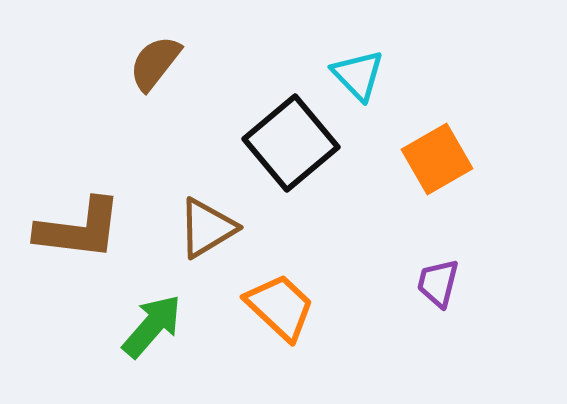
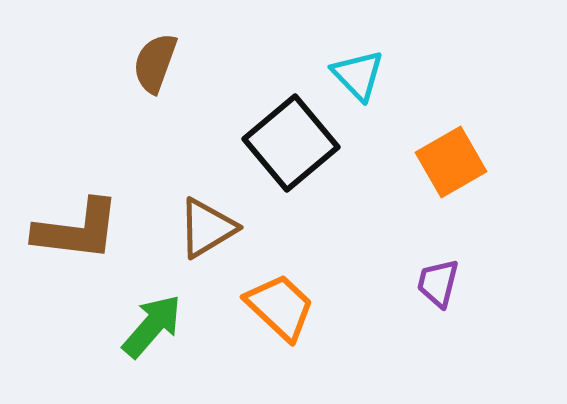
brown semicircle: rotated 18 degrees counterclockwise
orange square: moved 14 px right, 3 px down
brown L-shape: moved 2 px left, 1 px down
